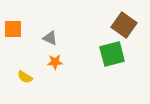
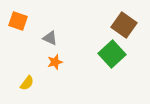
orange square: moved 5 px right, 8 px up; rotated 18 degrees clockwise
green square: rotated 28 degrees counterclockwise
orange star: rotated 14 degrees counterclockwise
yellow semicircle: moved 2 px right, 6 px down; rotated 84 degrees counterclockwise
